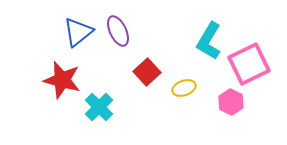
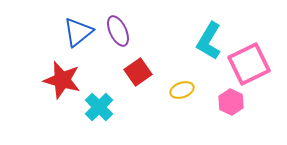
red square: moved 9 px left; rotated 8 degrees clockwise
yellow ellipse: moved 2 px left, 2 px down
